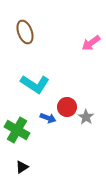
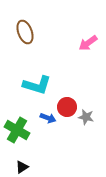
pink arrow: moved 3 px left
cyan L-shape: moved 2 px right, 1 px down; rotated 16 degrees counterclockwise
gray star: rotated 21 degrees counterclockwise
